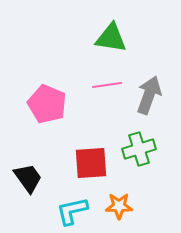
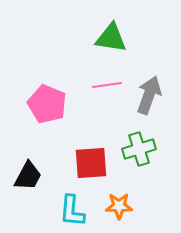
black trapezoid: moved 2 px up; rotated 64 degrees clockwise
cyan L-shape: rotated 72 degrees counterclockwise
